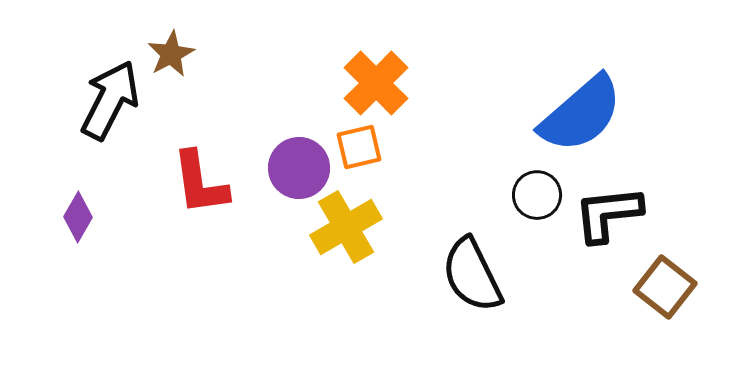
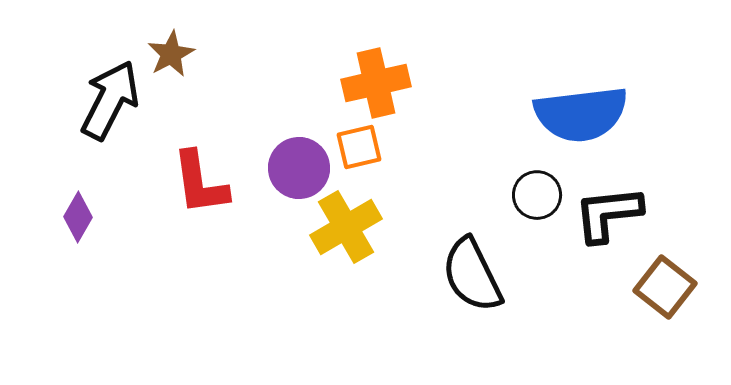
orange cross: rotated 32 degrees clockwise
blue semicircle: rotated 34 degrees clockwise
